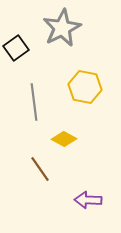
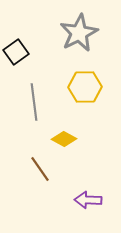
gray star: moved 17 px right, 5 px down
black square: moved 4 px down
yellow hexagon: rotated 12 degrees counterclockwise
